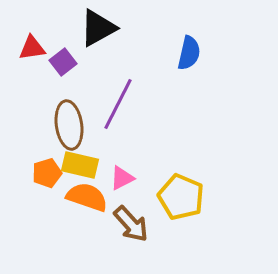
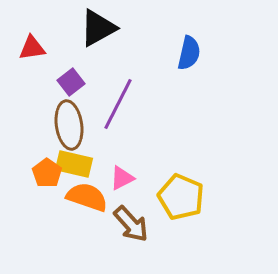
purple square: moved 8 px right, 20 px down
yellow rectangle: moved 6 px left, 1 px up
orange pentagon: rotated 20 degrees counterclockwise
